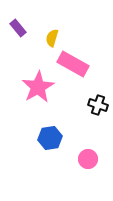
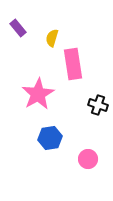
pink rectangle: rotated 52 degrees clockwise
pink star: moved 7 px down
